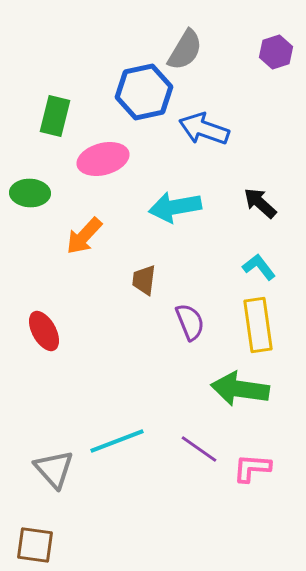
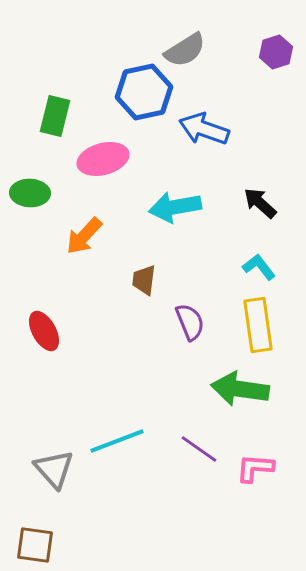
gray semicircle: rotated 27 degrees clockwise
pink L-shape: moved 3 px right
